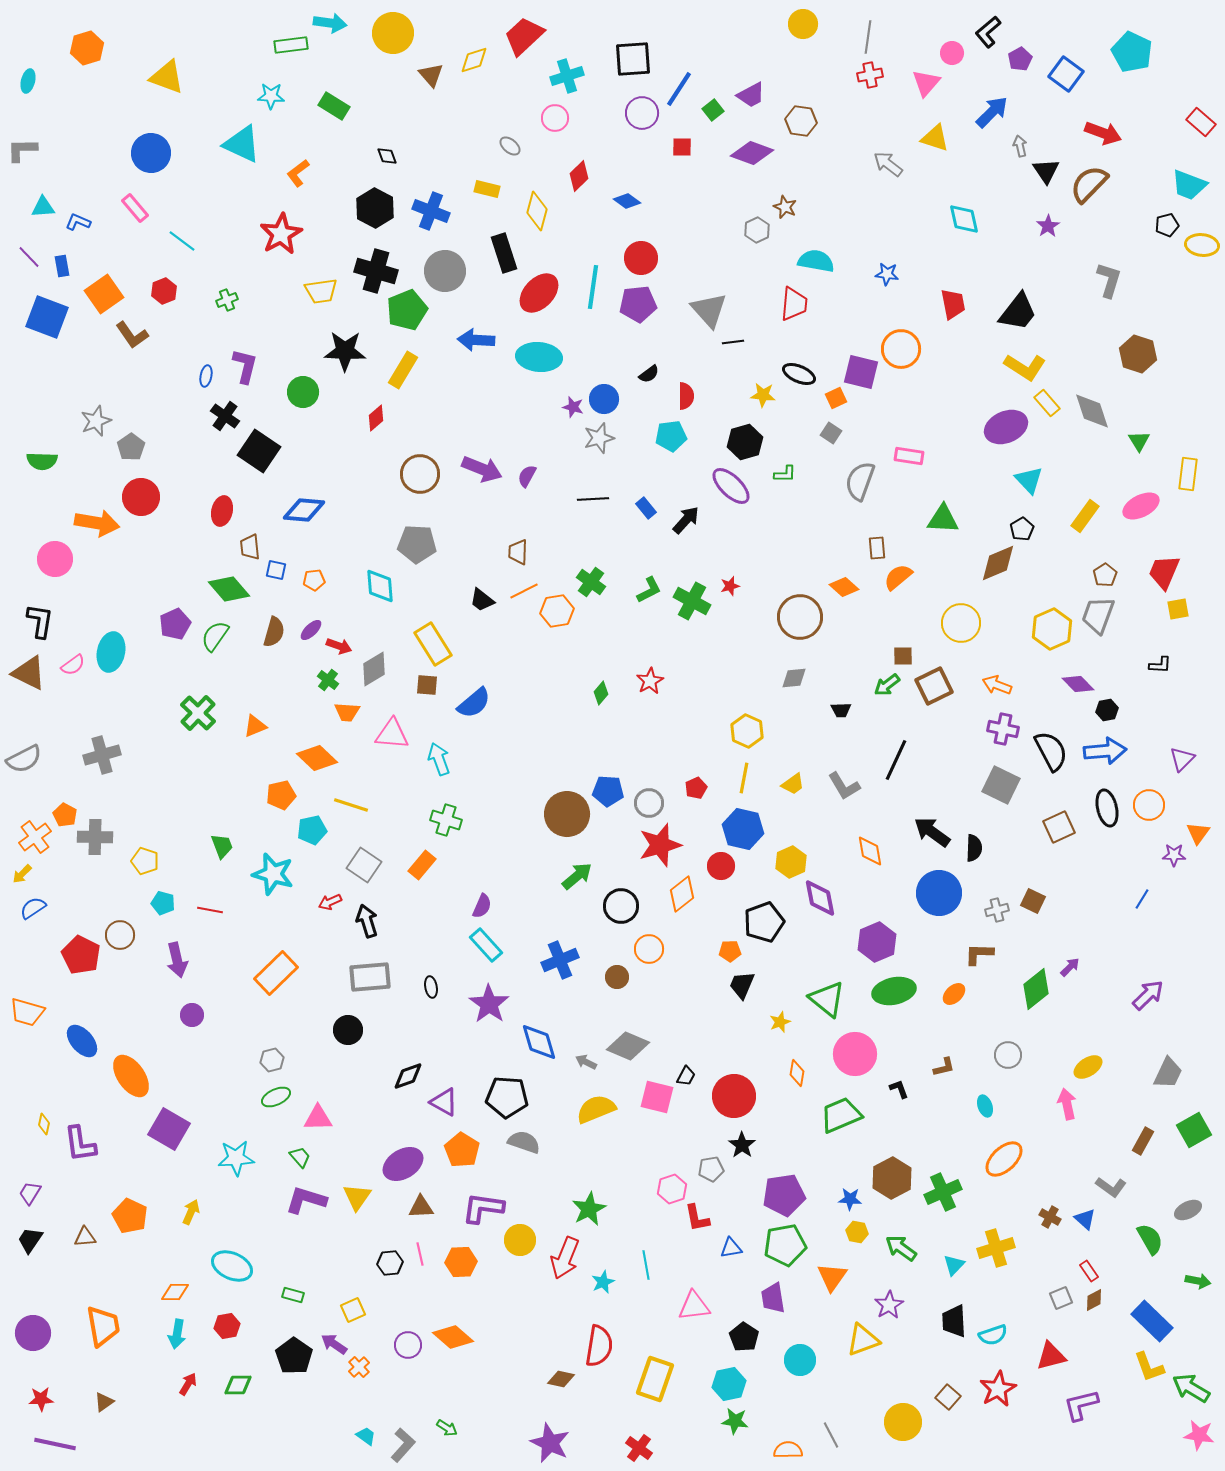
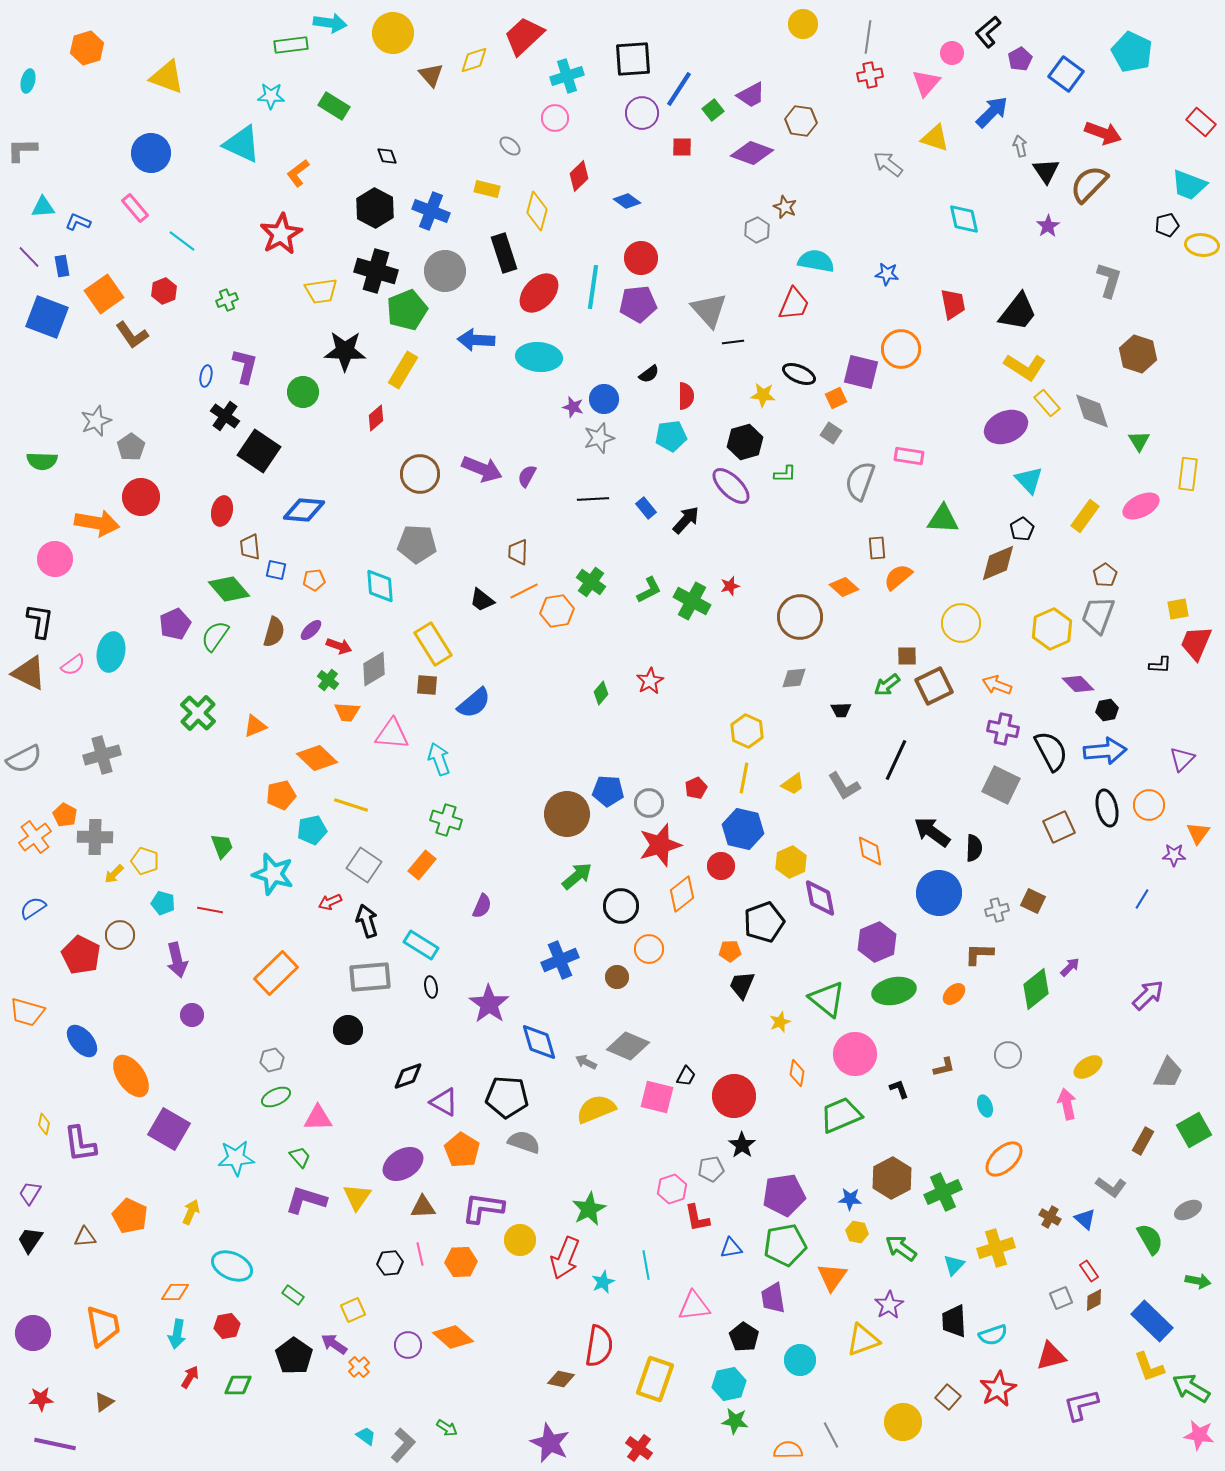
red trapezoid at (794, 304): rotated 18 degrees clockwise
red trapezoid at (1164, 572): moved 32 px right, 71 px down
brown square at (903, 656): moved 4 px right
yellow arrow at (22, 874): moved 92 px right
cyan rectangle at (486, 945): moved 65 px left; rotated 16 degrees counterclockwise
brown triangle at (421, 1207): moved 2 px right
green rectangle at (293, 1295): rotated 20 degrees clockwise
red arrow at (188, 1384): moved 2 px right, 7 px up
